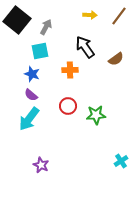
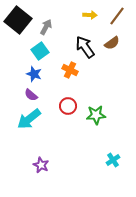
brown line: moved 2 px left
black square: moved 1 px right
cyan square: rotated 24 degrees counterclockwise
brown semicircle: moved 4 px left, 16 px up
orange cross: rotated 28 degrees clockwise
blue star: moved 2 px right
cyan arrow: rotated 15 degrees clockwise
cyan cross: moved 8 px left, 1 px up
